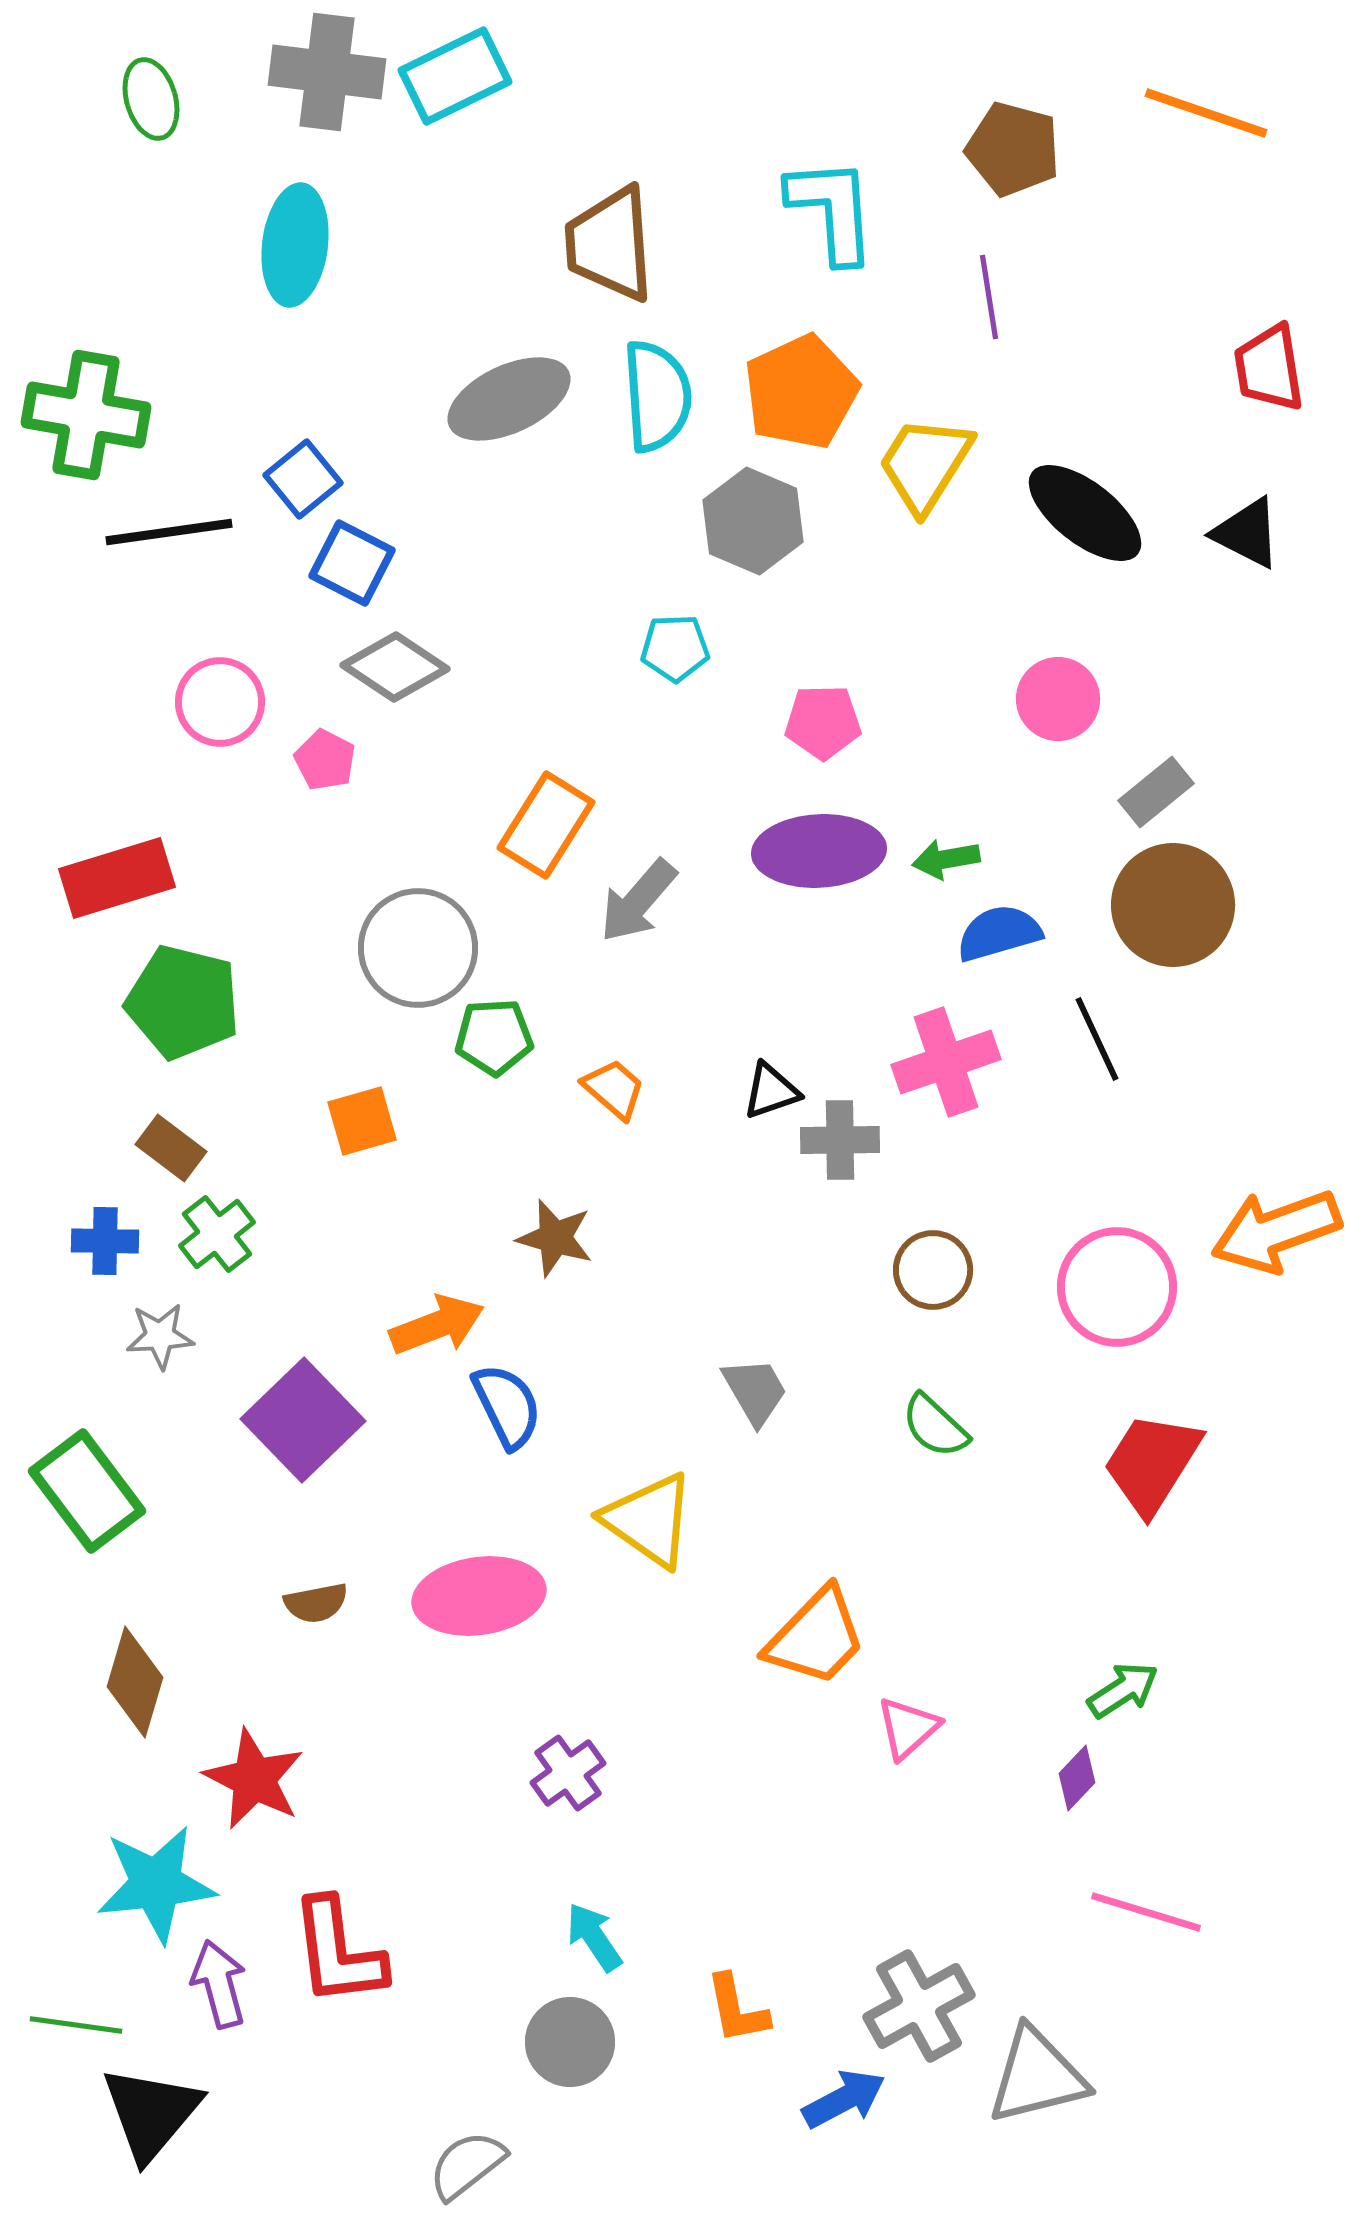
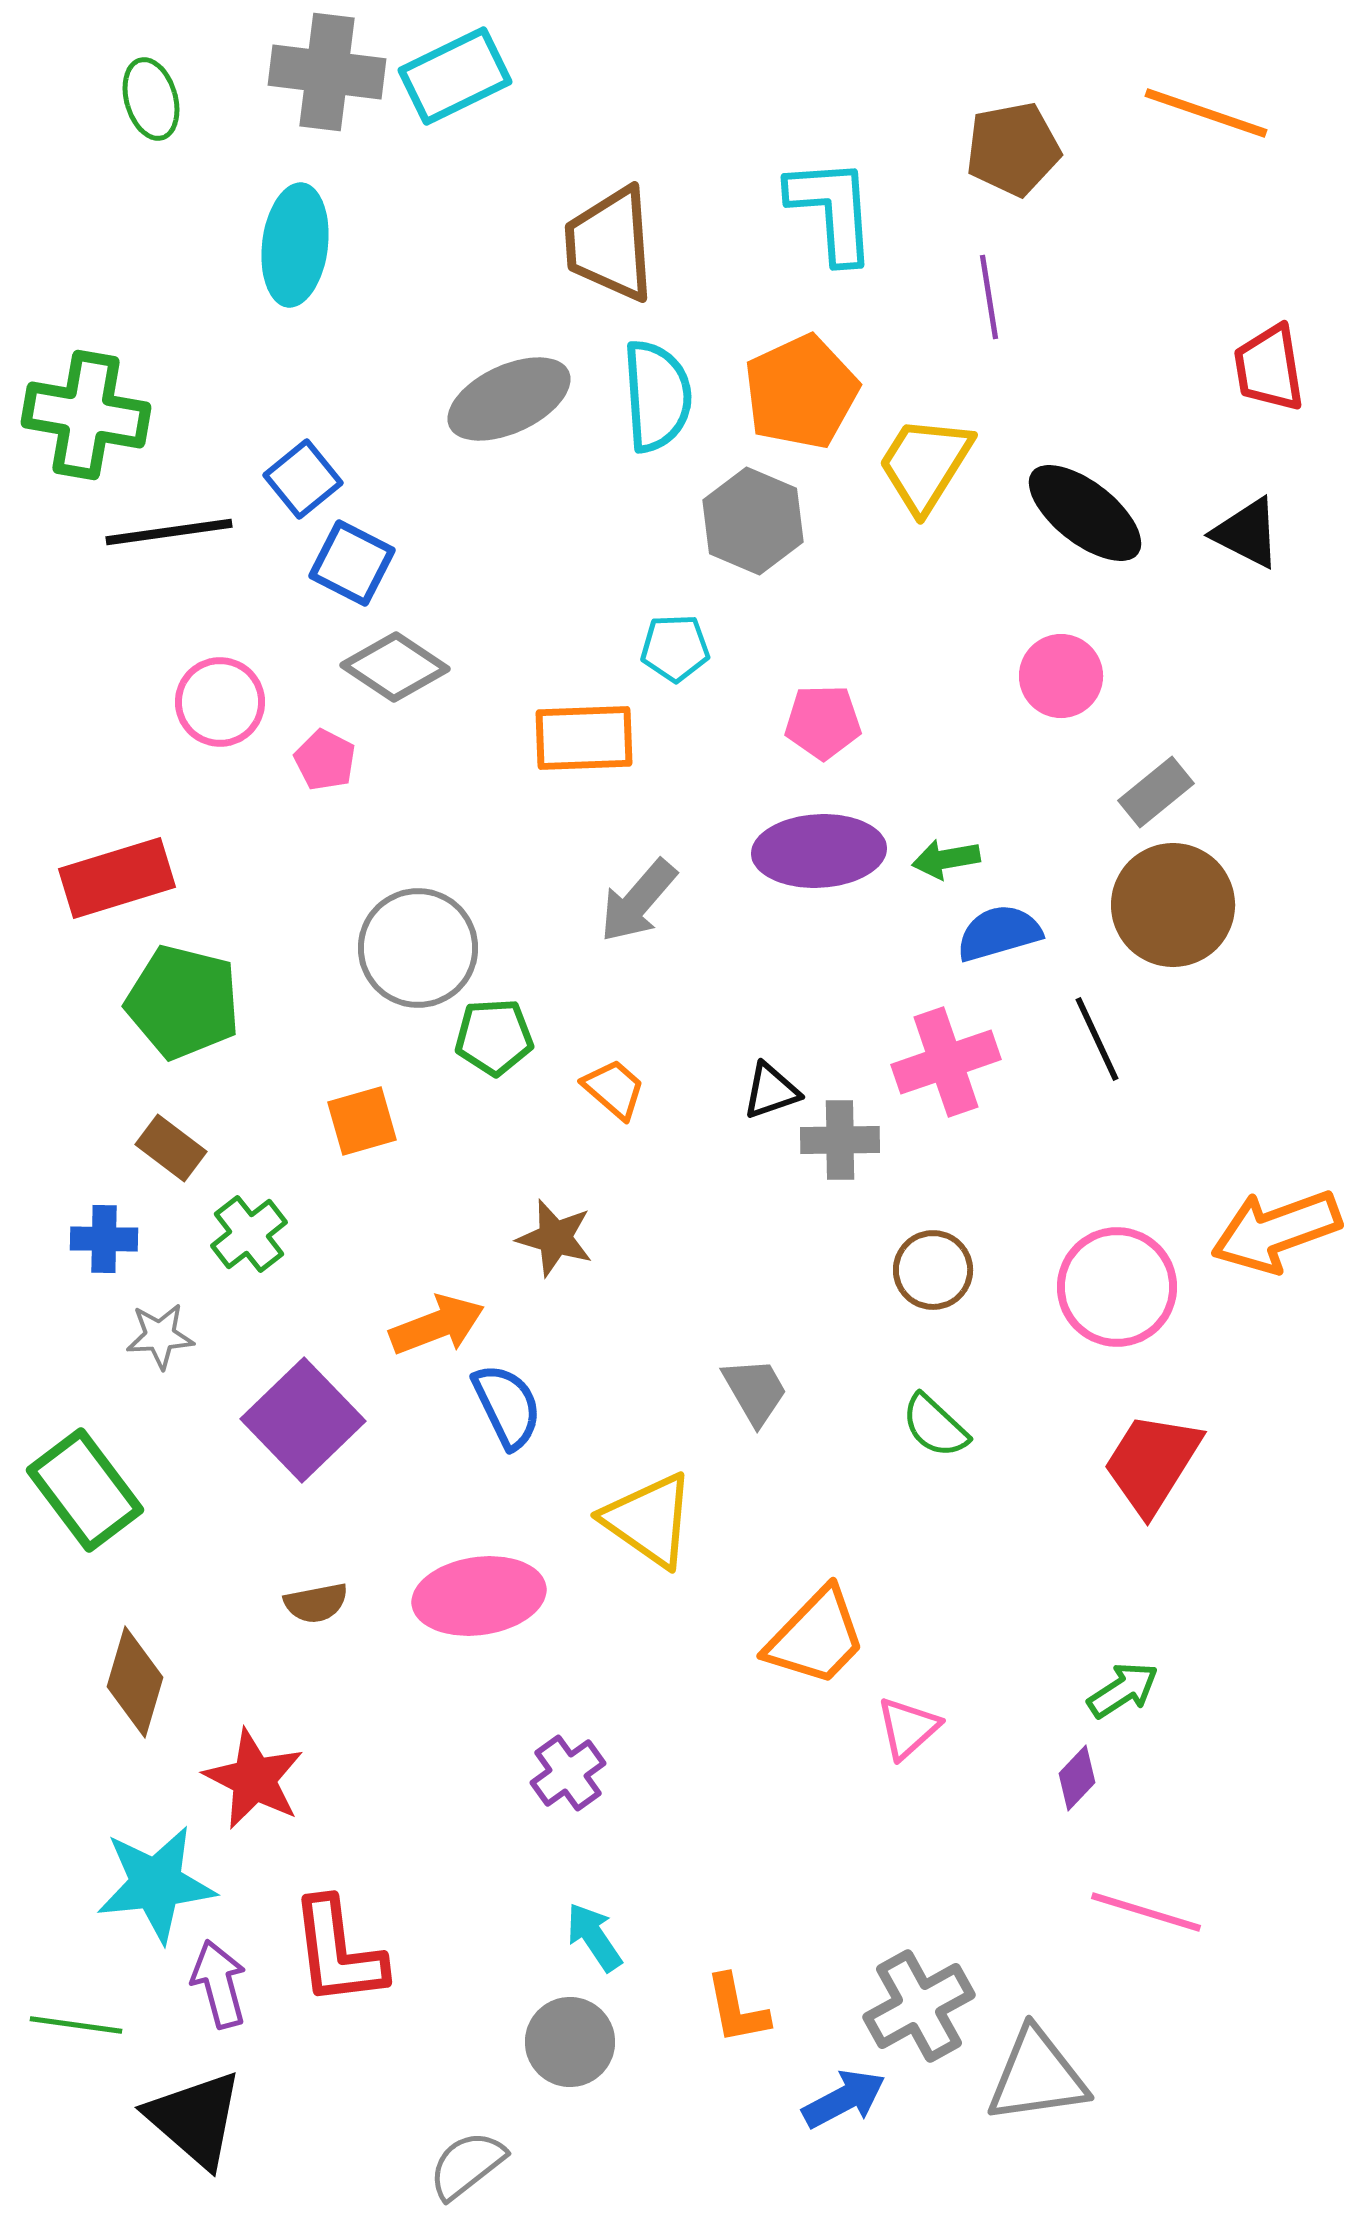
brown pentagon at (1013, 149): rotated 26 degrees counterclockwise
pink circle at (1058, 699): moved 3 px right, 23 px up
orange rectangle at (546, 825): moved 38 px right, 87 px up; rotated 56 degrees clockwise
green cross at (217, 1234): moved 32 px right
blue cross at (105, 1241): moved 1 px left, 2 px up
green rectangle at (87, 1491): moved 2 px left, 1 px up
gray triangle at (1037, 2076): rotated 6 degrees clockwise
black triangle at (151, 2113): moved 44 px right, 6 px down; rotated 29 degrees counterclockwise
